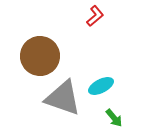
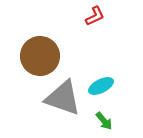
red L-shape: rotated 15 degrees clockwise
green arrow: moved 10 px left, 3 px down
